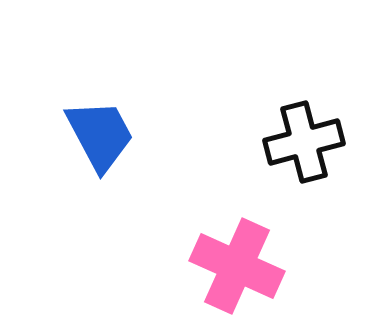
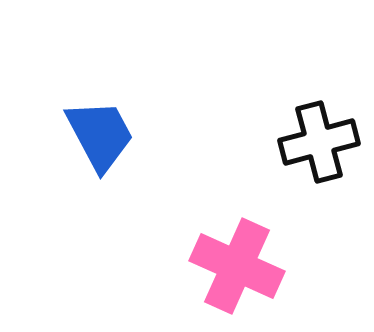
black cross: moved 15 px right
